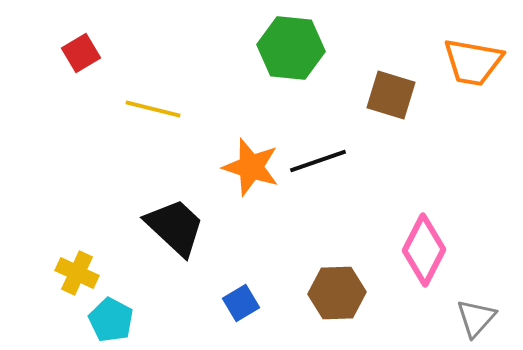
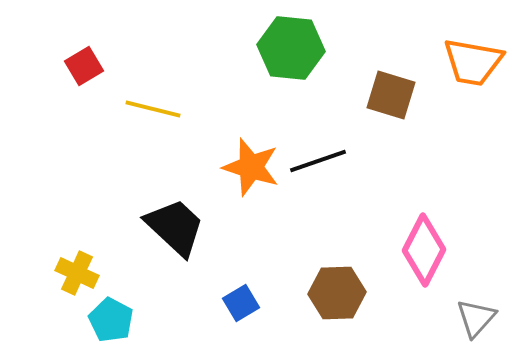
red square: moved 3 px right, 13 px down
